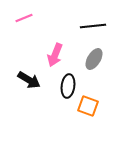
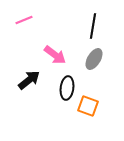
pink line: moved 2 px down
black line: rotated 75 degrees counterclockwise
pink arrow: rotated 75 degrees counterclockwise
black arrow: rotated 70 degrees counterclockwise
black ellipse: moved 1 px left, 2 px down
